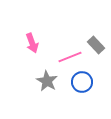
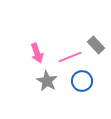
pink arrow: moved 5 px right, 10 px down
blue circle: moved 1 px up
